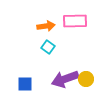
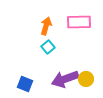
pink rectangle: moved 4 px right, 1 px down
orange arrow: rotated 66 degrees counterclockwise
cyan square: rotated 16 degrees clockwise
blue square: rotated 21 degrees clockwise
